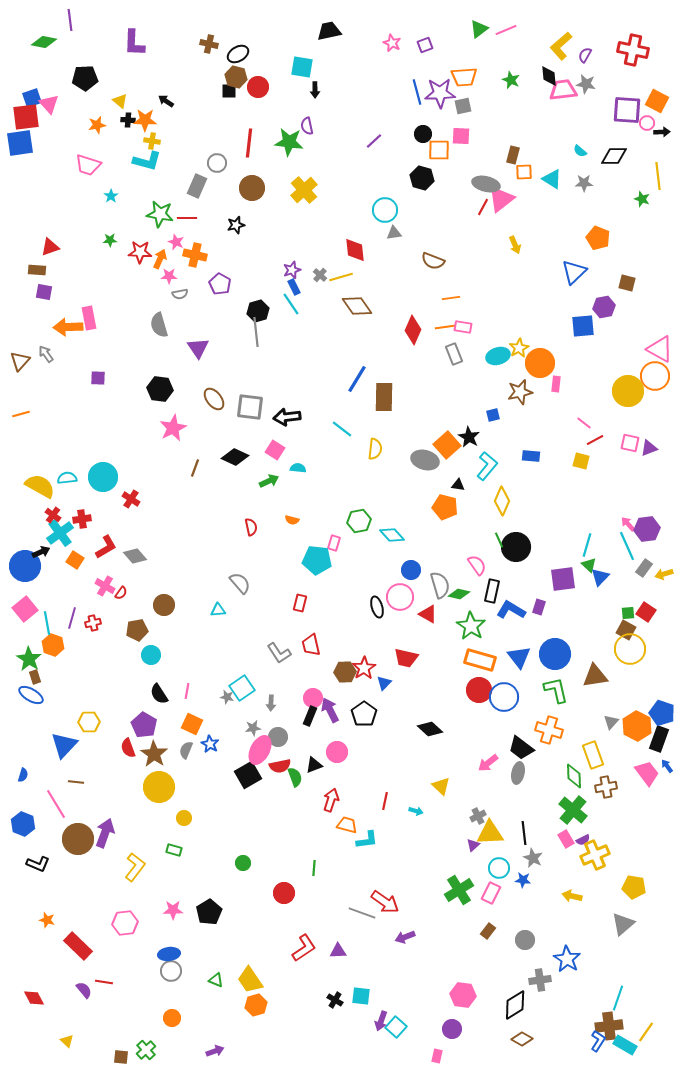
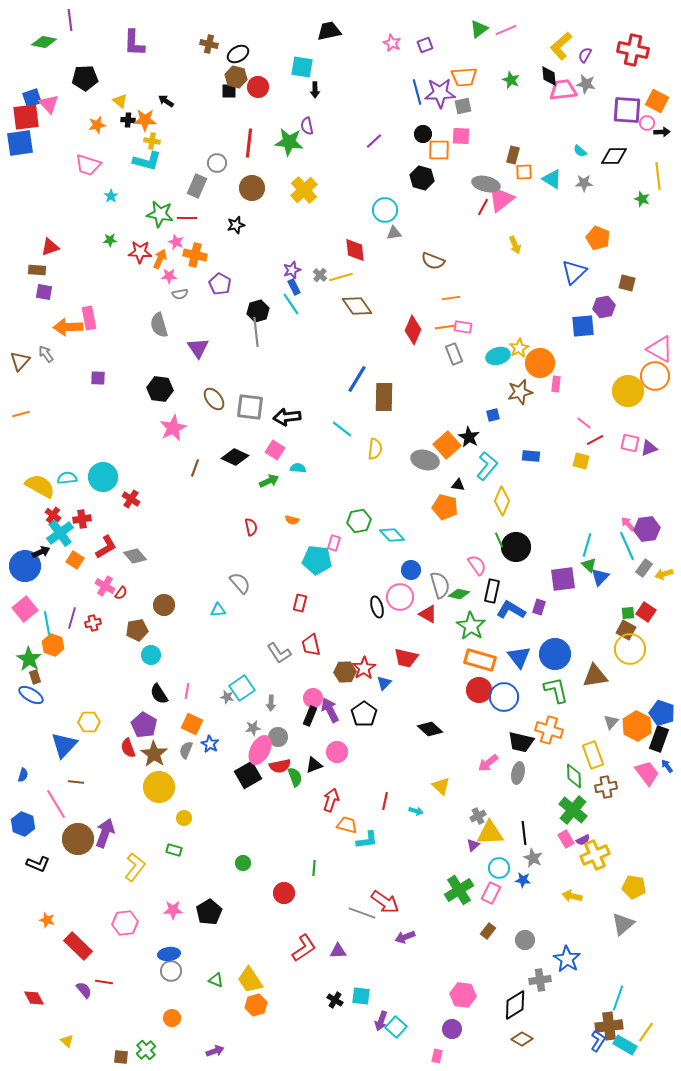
black trapezoid at (521, 748): moved 6 px up; rotated 24 degrees counterclockwise
